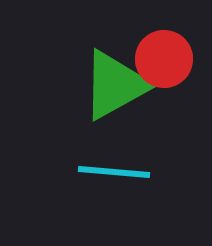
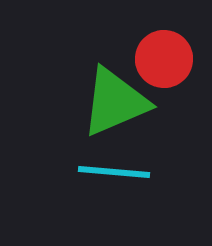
green triangle: moved 17 px down; rotated 6 degrees clockwise
